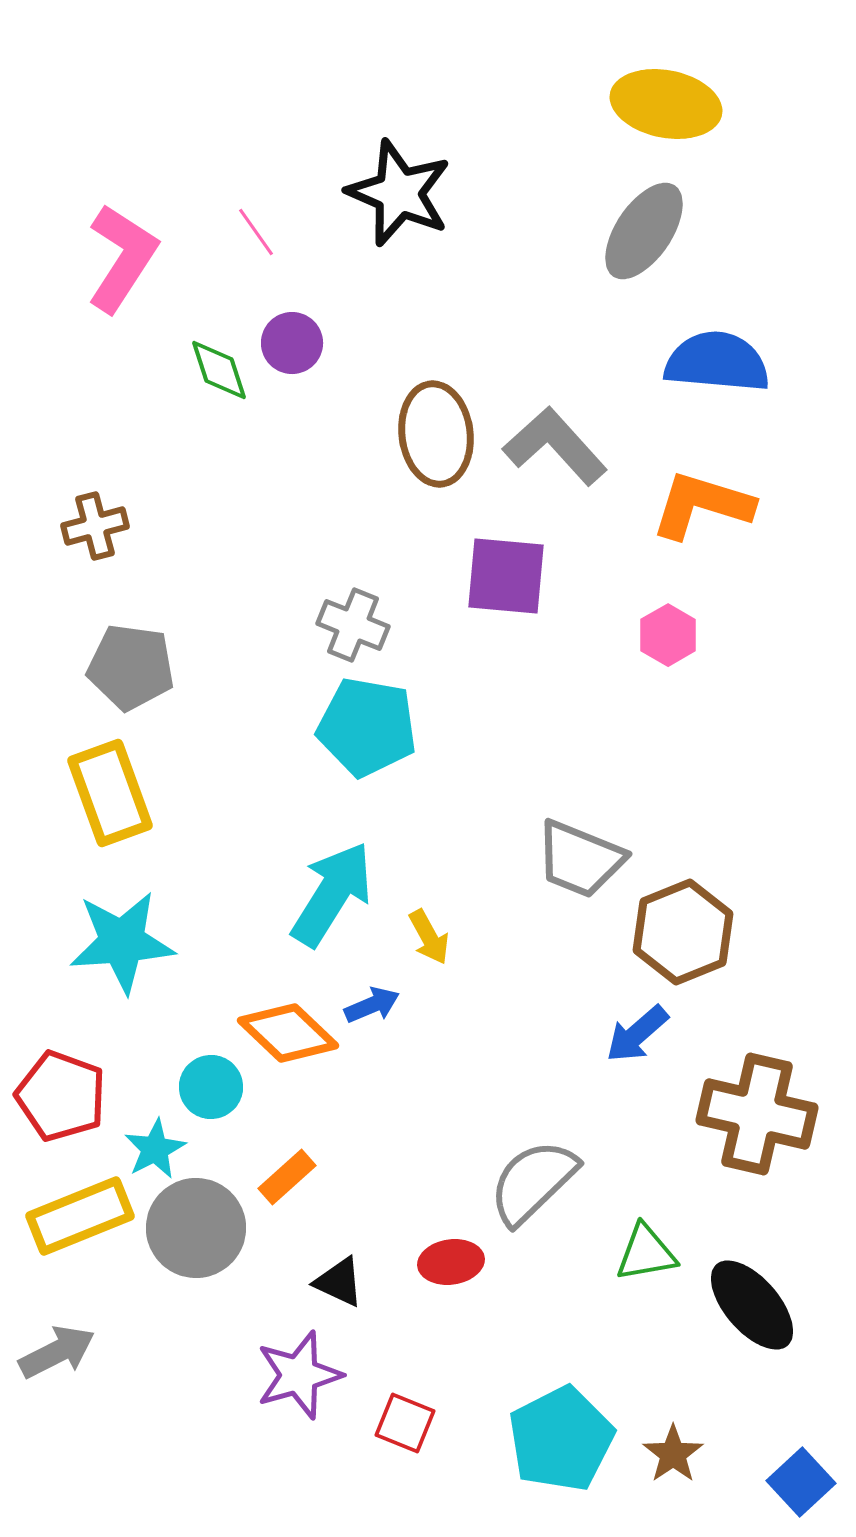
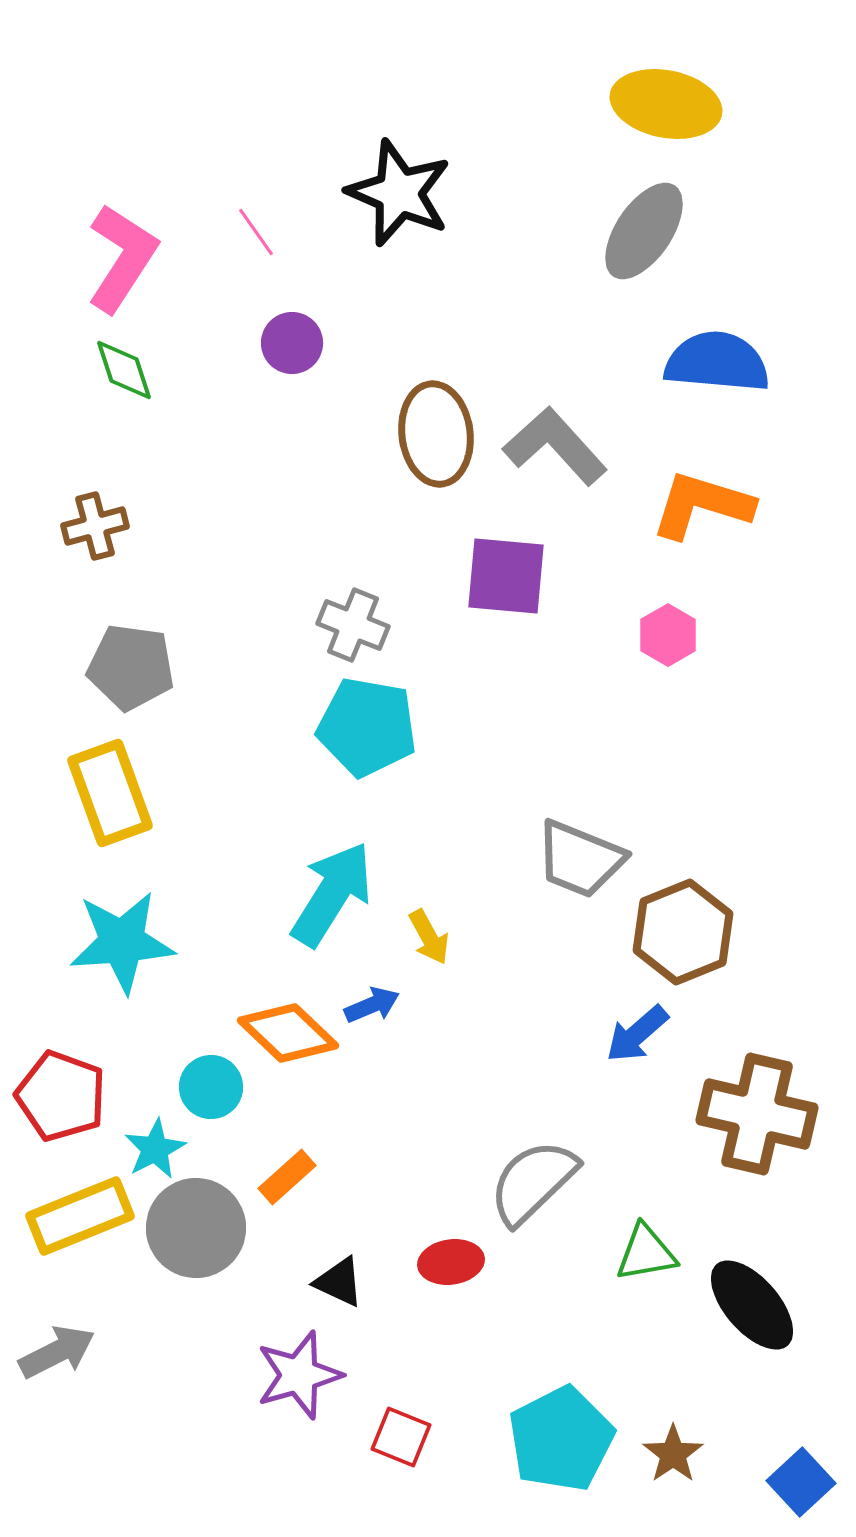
green diamond at (219, 370): moved 95 px left
red square at (405, 1423): moved 4 px left, 14 px down
